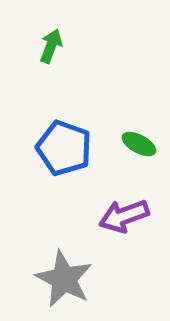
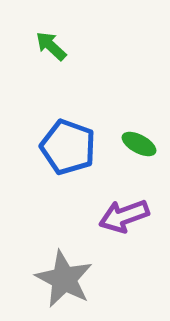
green arrow: rotated 68 degrees counterclockwise
blue pentagon: moved 4 px right, 1 px up
